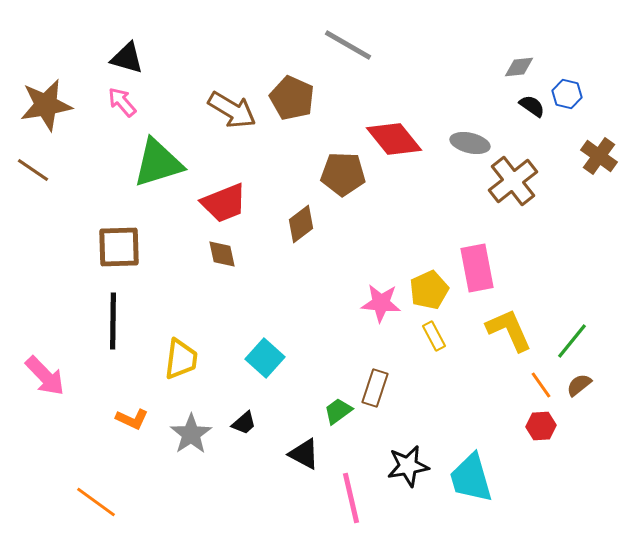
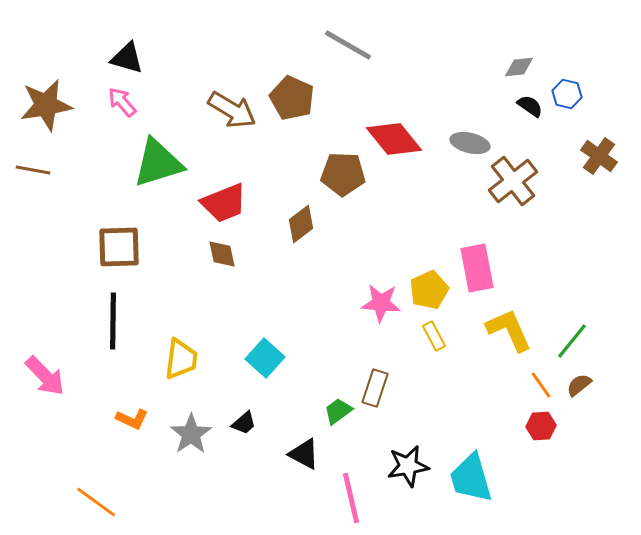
black semicircle at (532, 106): moved 2 px left
brown line at (33, 170): rotated 24 degrees counterclockwise
